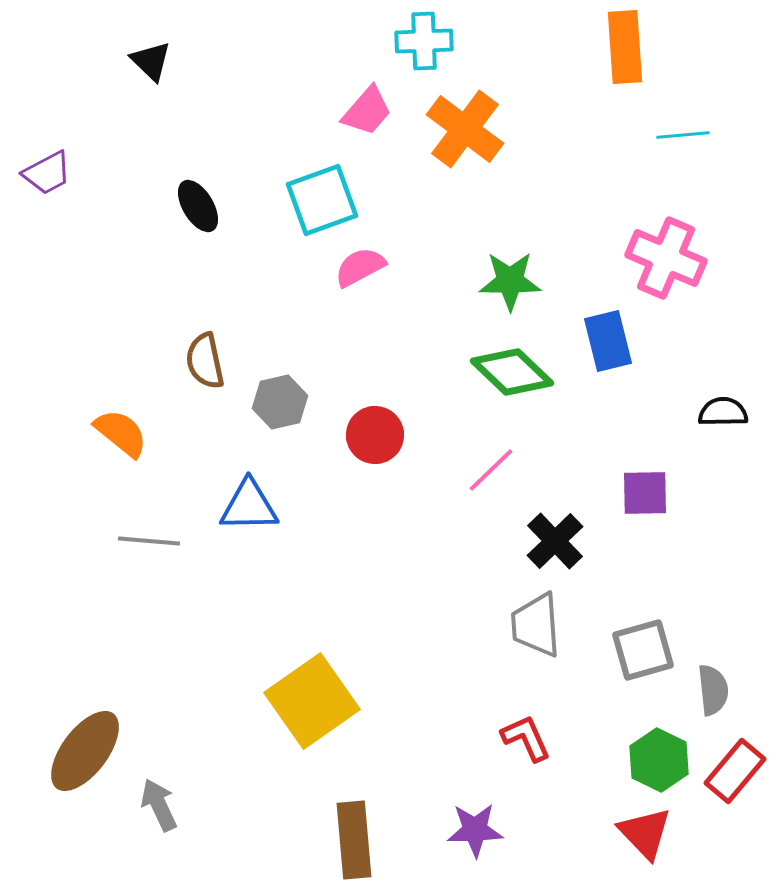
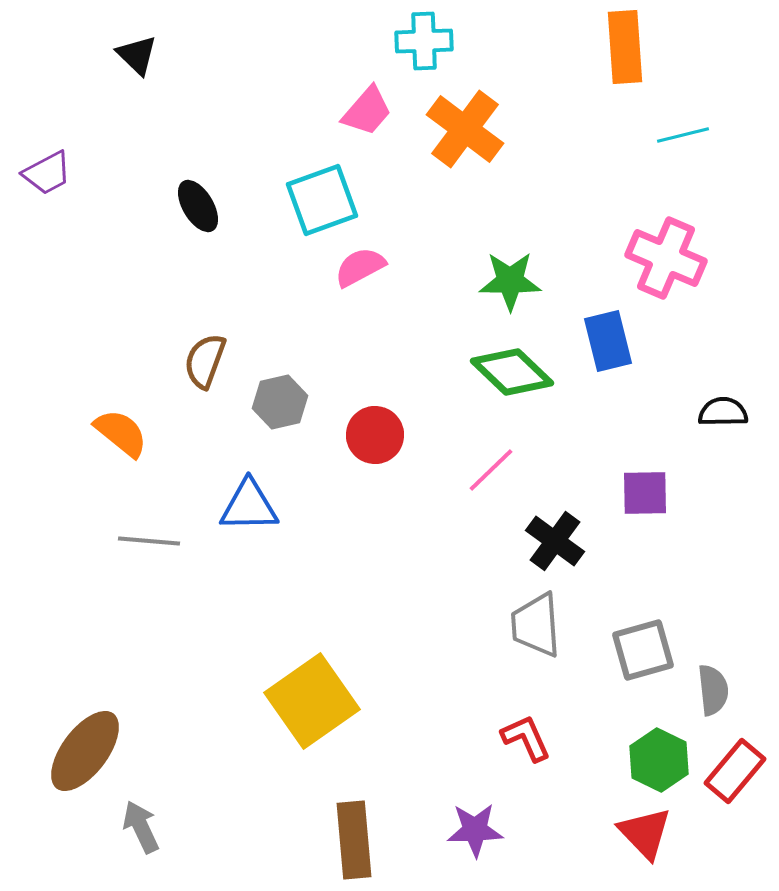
black triangle: moved 14 px left, 6 px up
cyan line: rotated 9 degrees counterclockwise
brown semicircle: rotated 32 degrees clockwise
black cross: rotated 10 degrees counterclockwise
gray arrow: moved 18 px left, 22 px down
